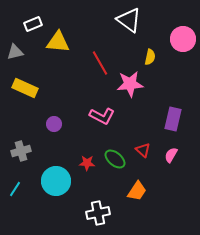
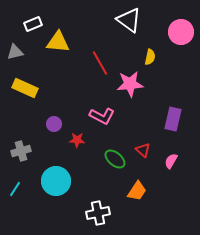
pink circle: moved 2 px left, 7 px up
pink semicircle: moved 6 px down
red star: moved 10 px left, 23 px up
